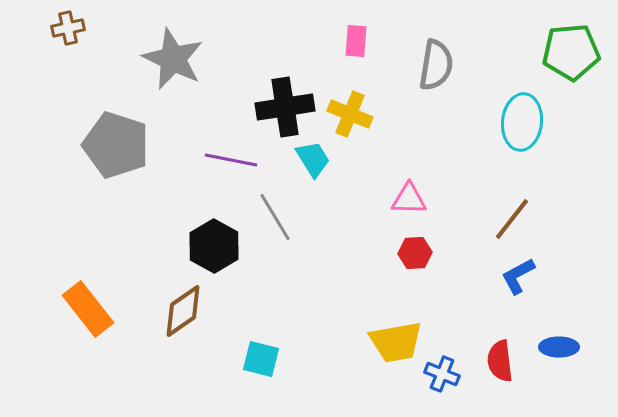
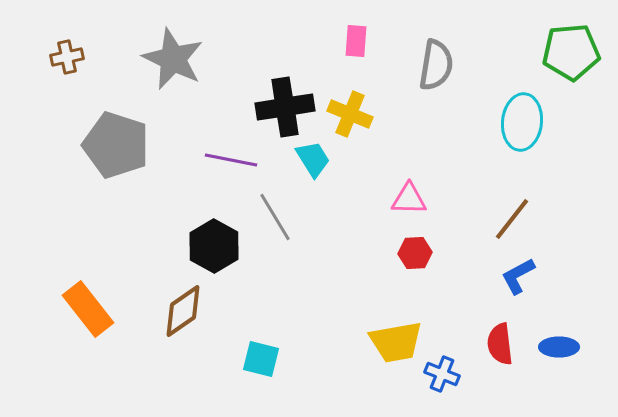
brown cross: moved 1 px left, 29 px down
red semicircle: moved 17 px up
